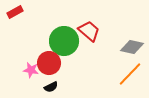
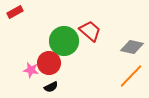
red trapezoid: moved 1 px right
orange line: moved 1 px right, 2 px down
